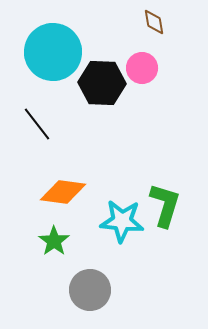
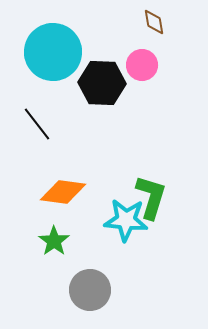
pink circle: moved 3 px up
green L-shape: moved 14 px left, 8 px up
cyan star: moved 4 px right, 1 px up
